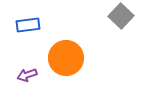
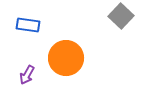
blue rectangle: rotated 15 degrees clockwise
purple arrow: rotated 42 degrees counterclockwise
